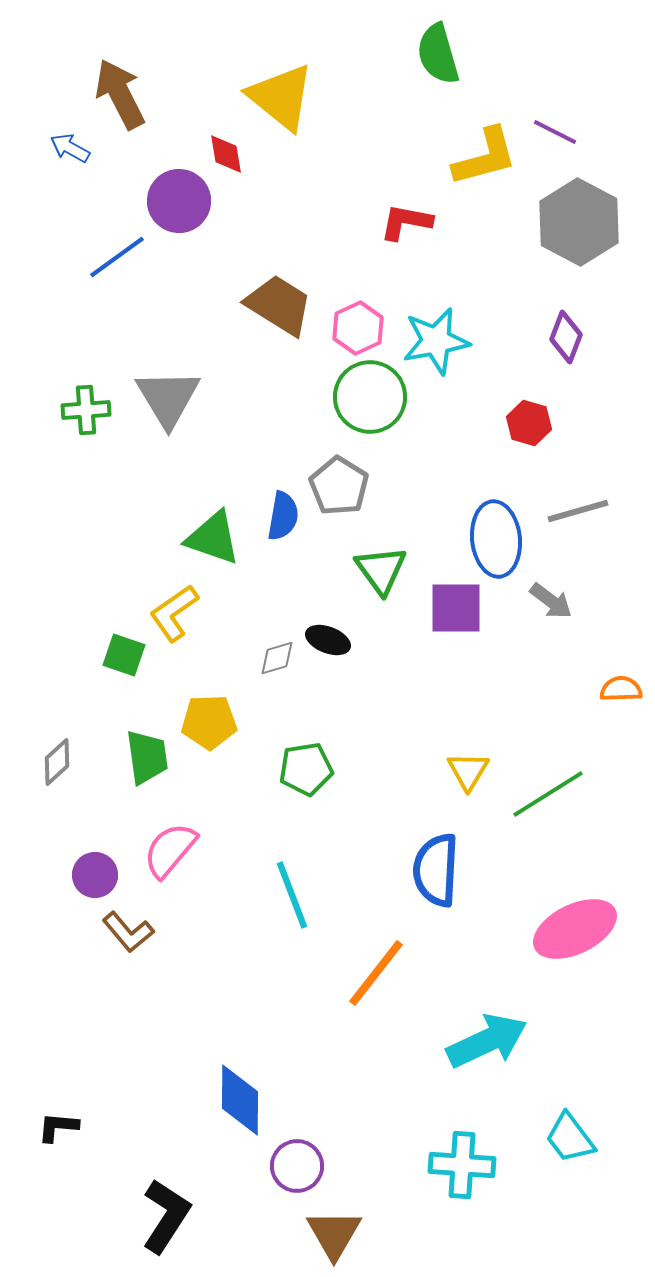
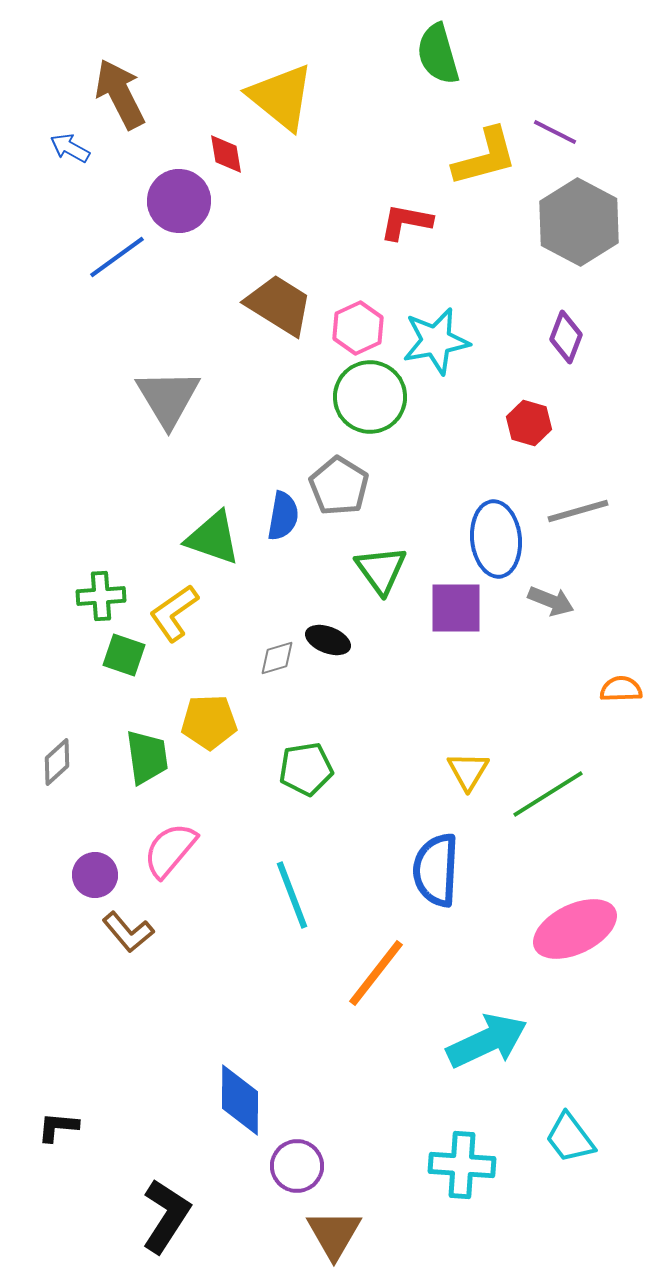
green cross at (86, 410): moved 15 px right, 186 px down
gray arrow at (551, 601): rotated 15 degrees counterclockwise
